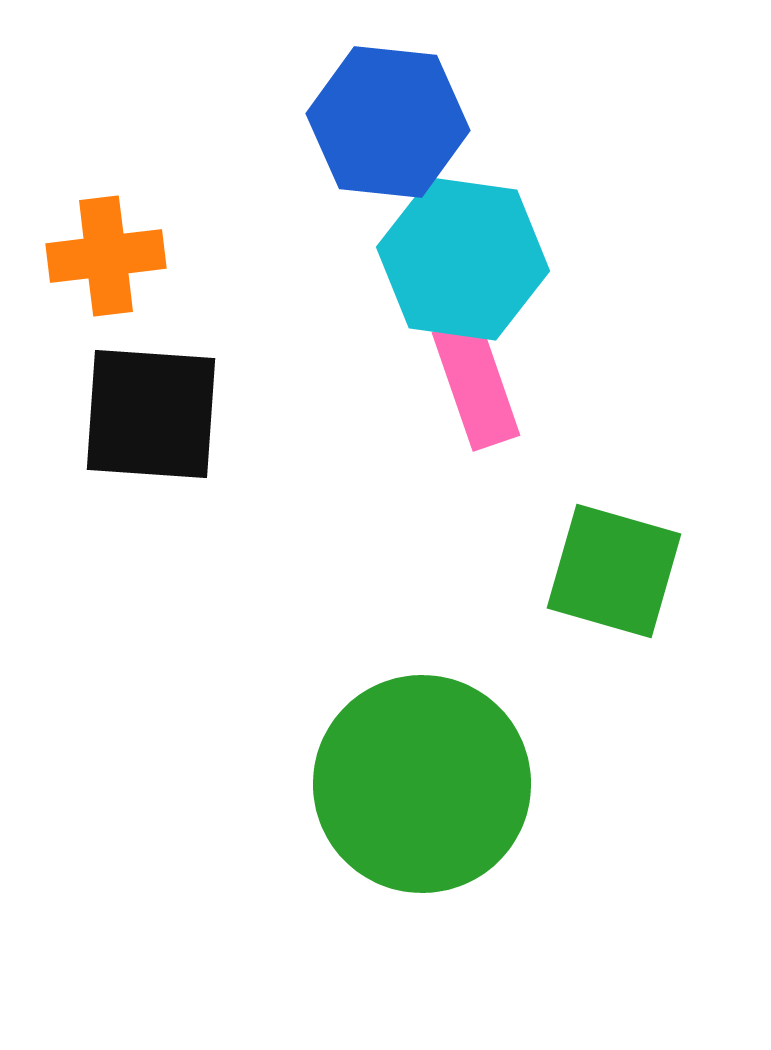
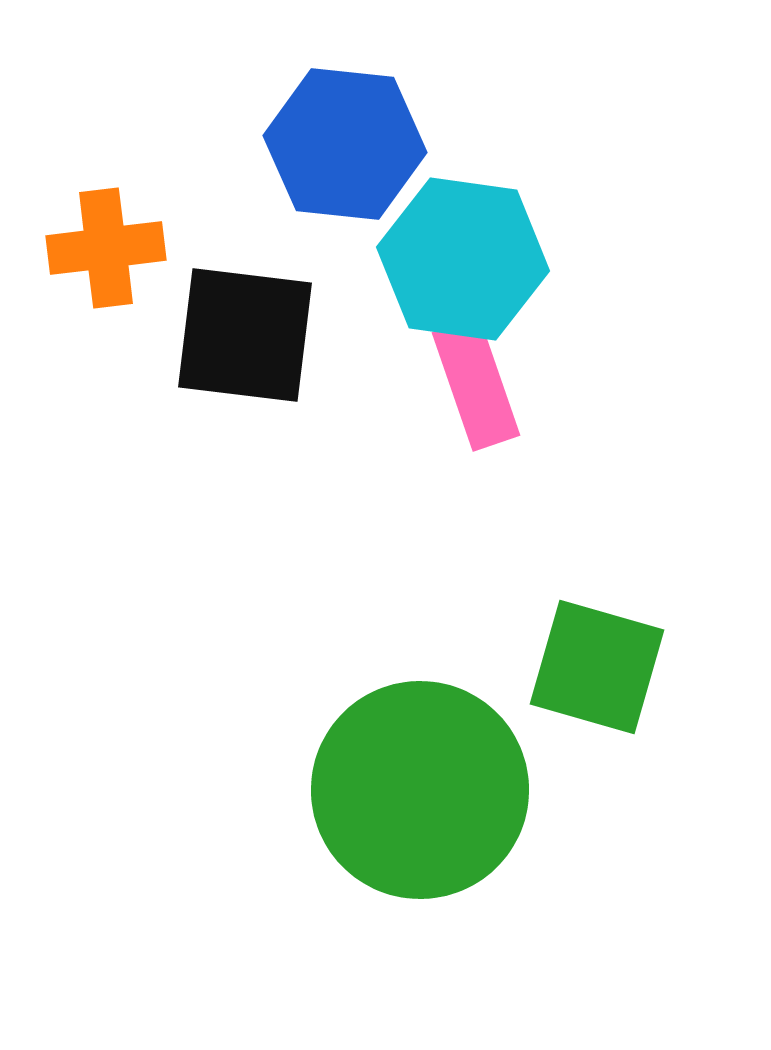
blue hexagon: moved 43 px left, 22 px down
orange cross: moved 8 px up
black square: moved 94 px right, 79 px up; rotated 3 degrees clockwise
green square: moved 17 px left, 96 px down
green circle: moved 2 px left, 6 px down
